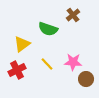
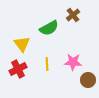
green semicircle: moved 1 px right, 1 px up; rotated 48 degrees counterclockwise
yellow triangle: rotated 30 degrees counterclockwise
yellow line: rotated 40 degrees clockwise
red cross: moved 1 px right, 1 px up
brown circle: moved 2 px right, 1 px down
